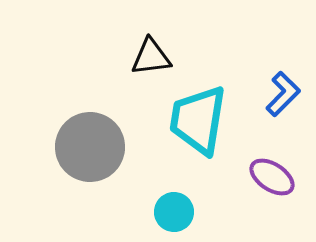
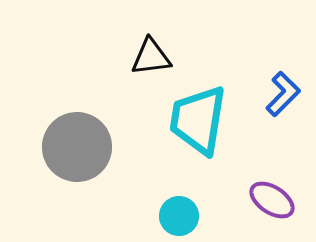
gray circle: moved 13 px left
purple ellipse: moved 23 px down
cyan circle: moved 5 px right, 4 px down
